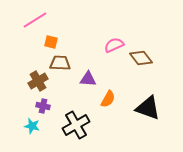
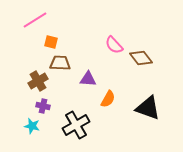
pink semicircle: rotated 108 degrees counterclockwise
